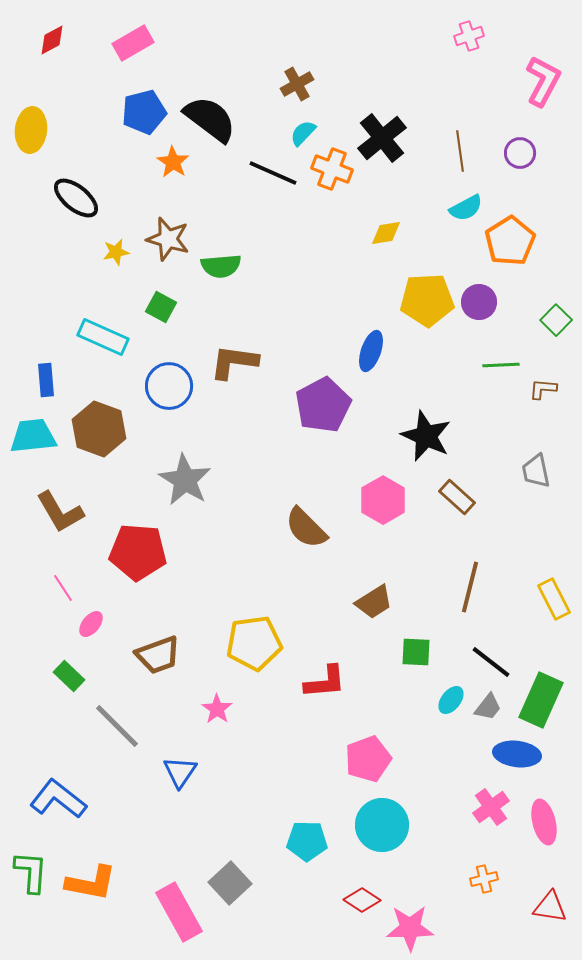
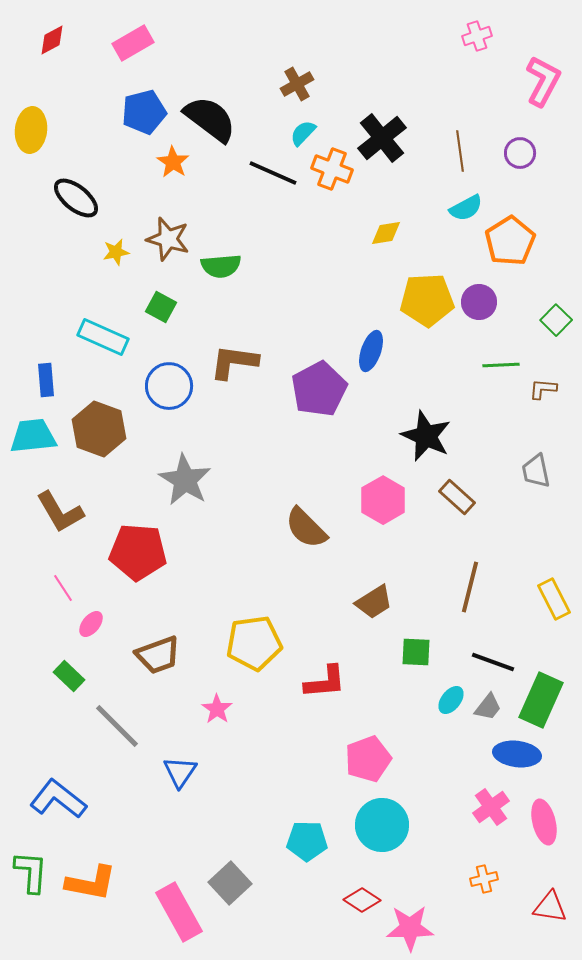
pink cross at (469, 36): moved 8 px right
purple pentagon at (323, 405): moved 4 px left, 16 px up
black line at (491, 662): moved 2 px right; rotated 18 degrees counterclockwise
